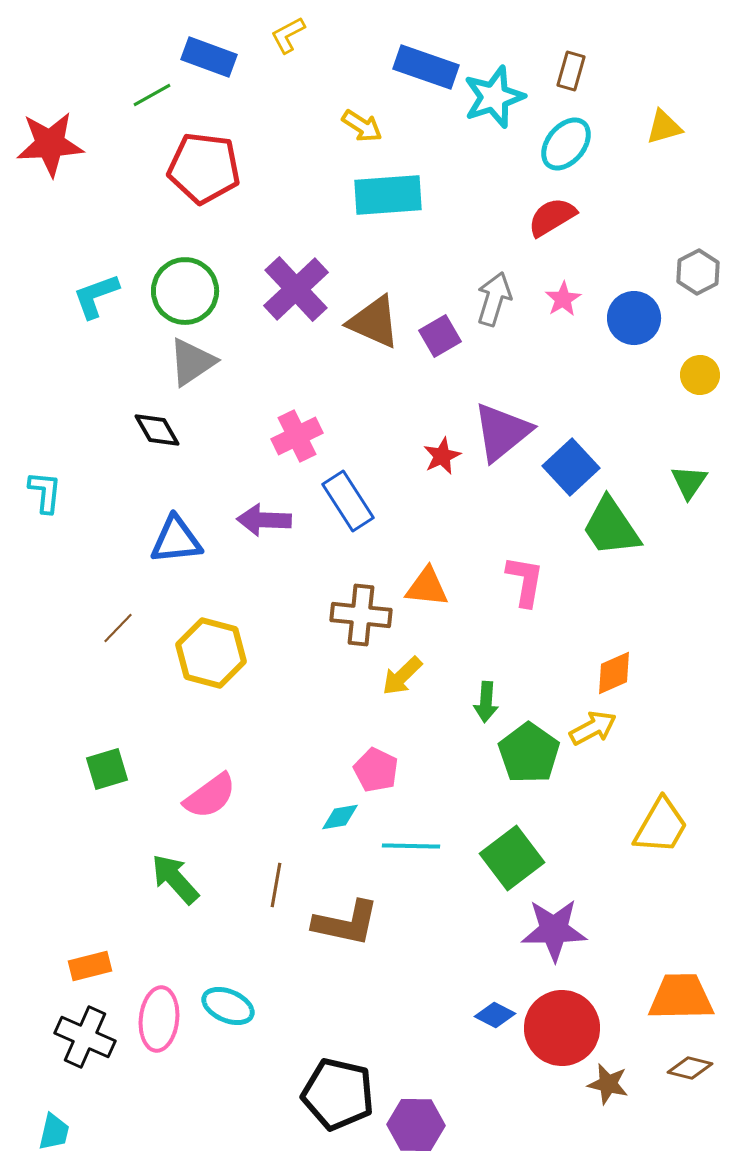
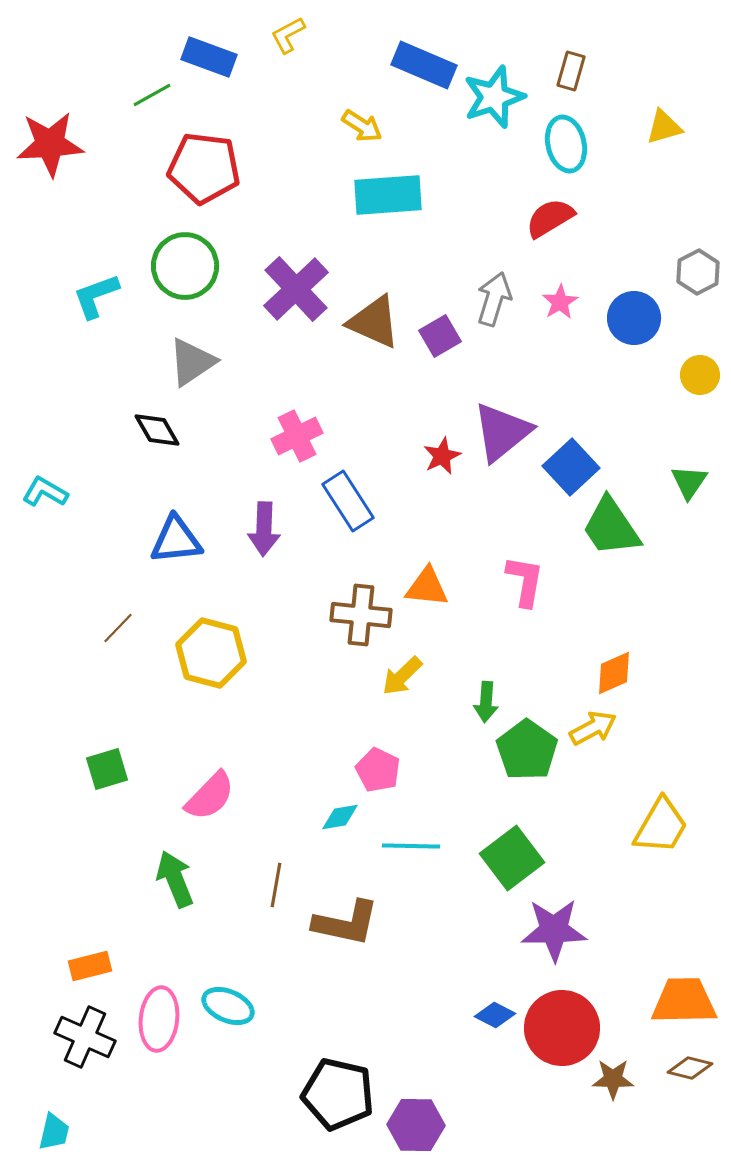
blue rectangle at (426, 67): moved 2 px left, 2 px up; rotated 4 degrees clockwise
cyan ellipse at (566, 144): rotated 52 degrees counterclockwise
red semicircle at (552, 217): moved 2 px left, 1 px down
green circle at (185, 291): moved 25 px up
pink star at (563, 299): moved 3 px left, 3 px down
cyan L-shape at (45, 492): rotated 66 degrees counterclockwise
purple arrow at (264, 520): moved 9 px down; rotated 90 degrees counterclockwise
green pentagon at (529, 753): moved 2 px left, 3 px up
pink pentagon at (376, 770): moved 2 px right
pink semicircle at (210, 796): rotated 10 degrees counterclockwise
green arrow at (175, 879): rotated 20 degrees clockwise
orange trapezoid at (681, 997): moved 3 px right, 4 px down
brown star at (608, 1084): moved 5 px right, 5 px up; rotated 12 degrees counterclockwise
